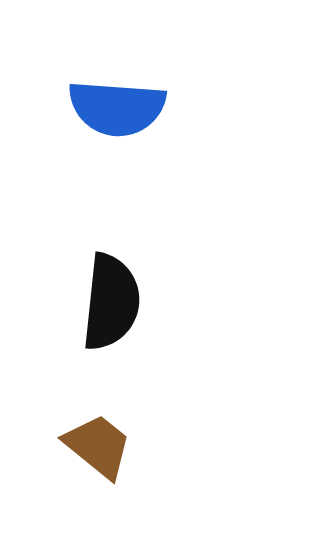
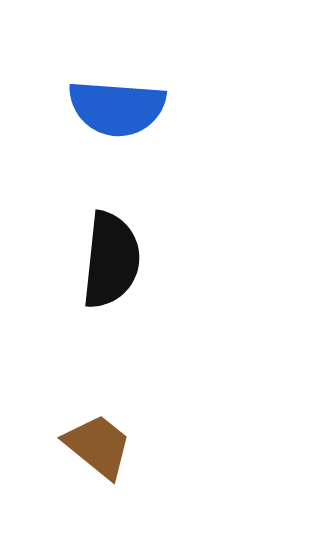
black semicircle: moved 42 px up
